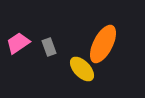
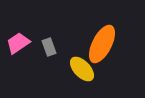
orange ellipse: moved 1 px left
